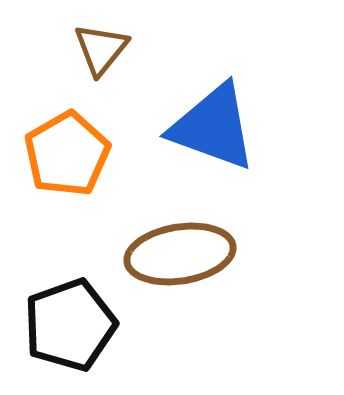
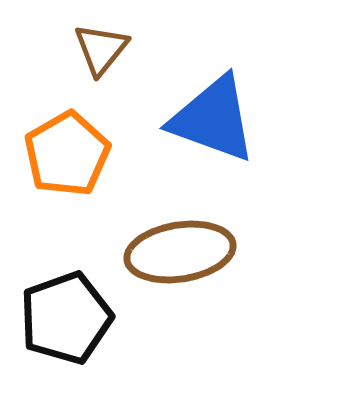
blue triangle: moved 8 px up
brown ellipse: moved 2 px up
black pentagon: moved 4 px left, 7 px up
